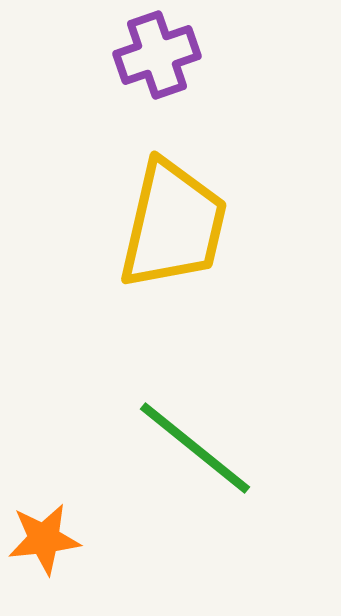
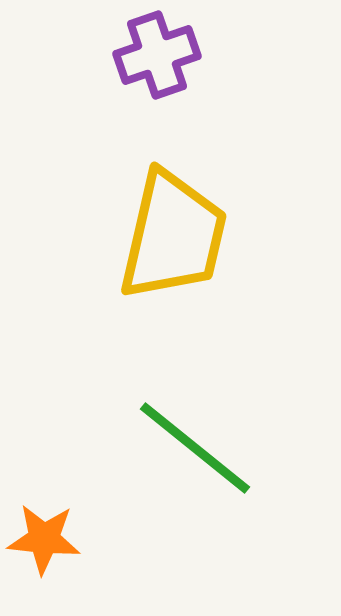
yellow trapezoid: moved 11 px down
orange star: rotated 12 degrees clockwise
